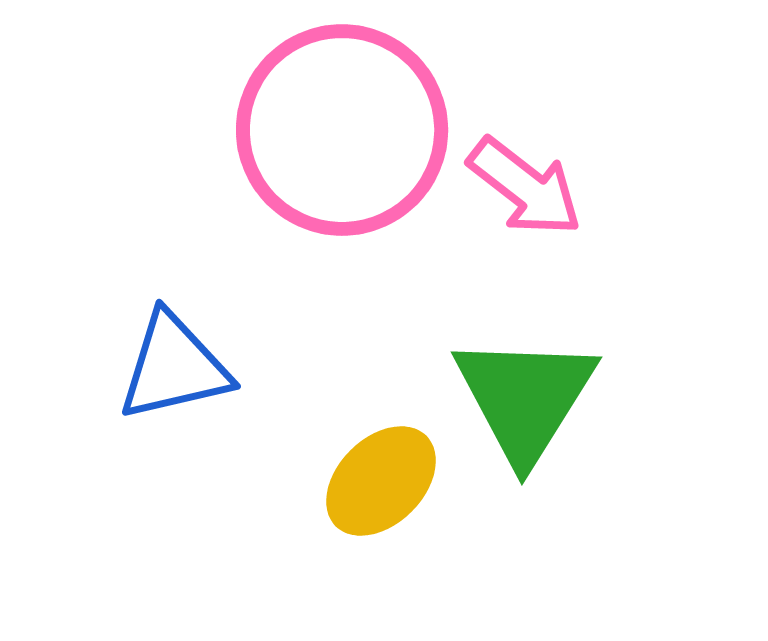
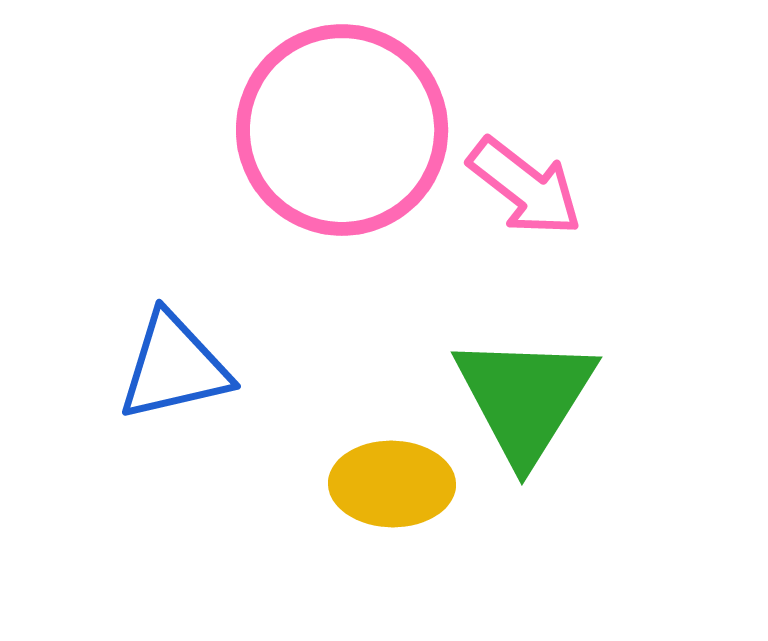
yellow ellipse: moved 11 px right, 3 px down; rotated 46 degrees clockwise
